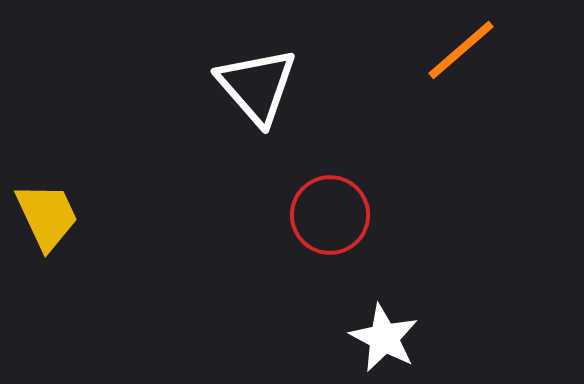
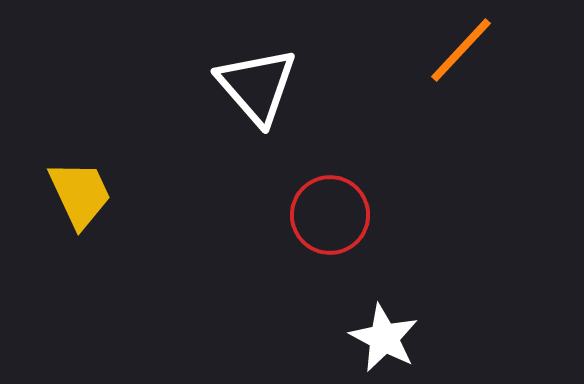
orange line: rotated 6 degrees counterclockwise
yellow trapezoid: moved 33 px right, 22 px up
